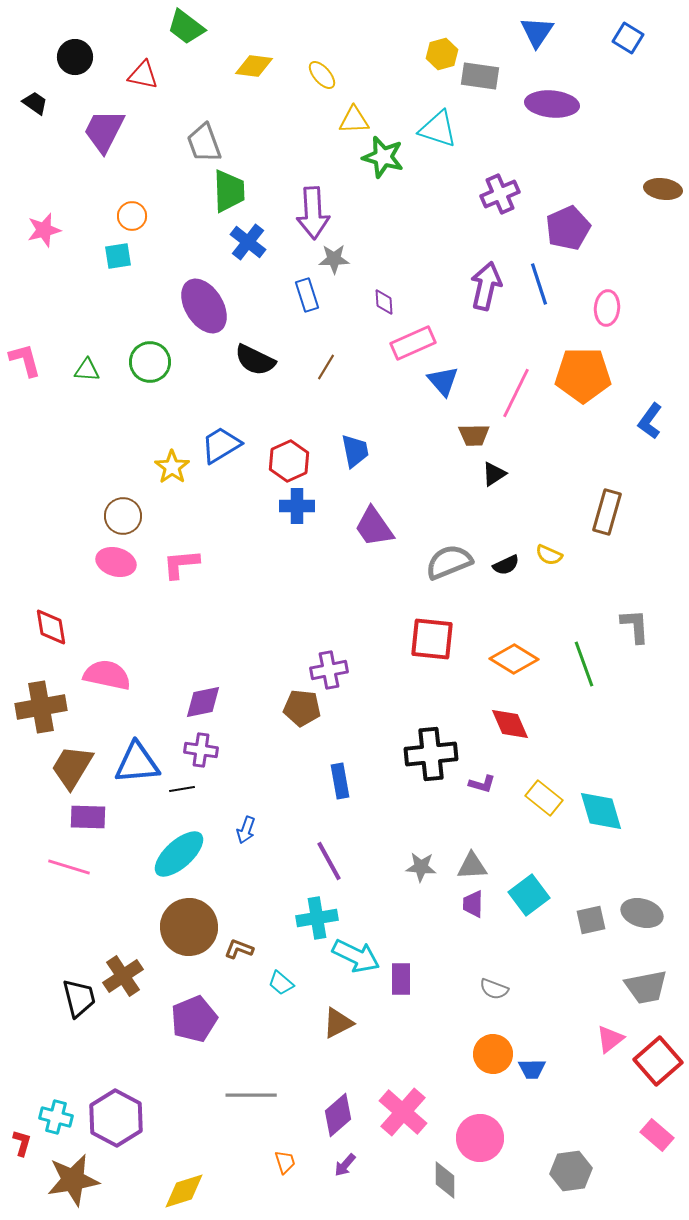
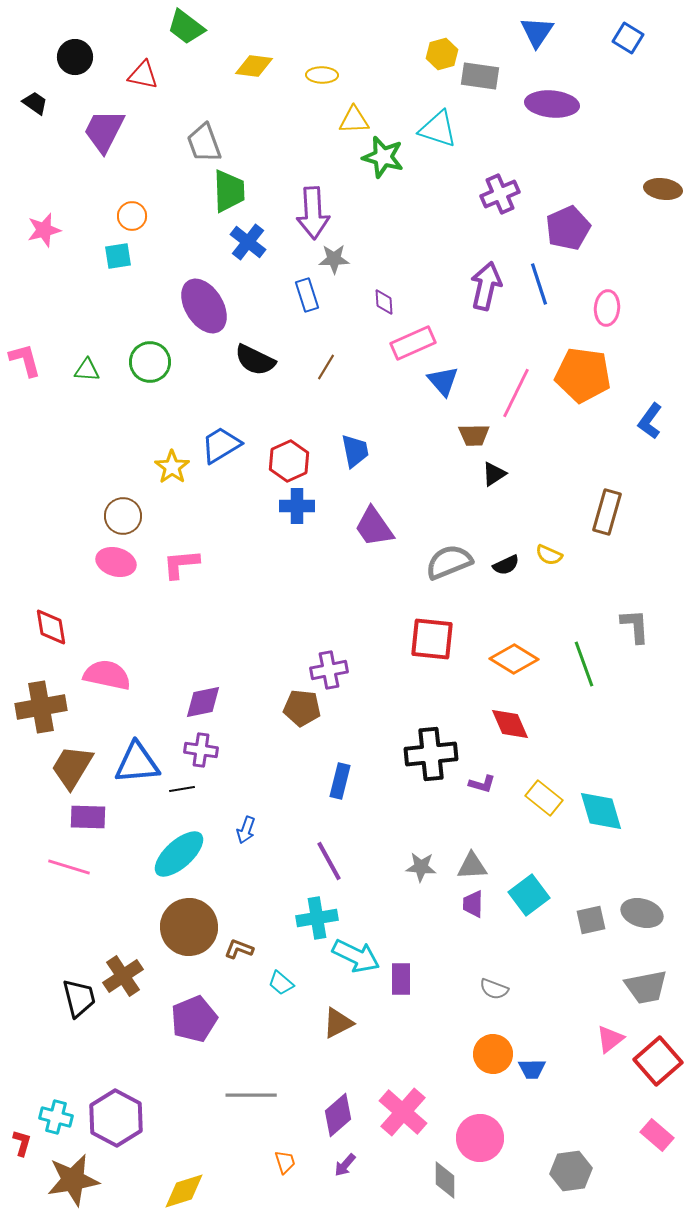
yellow ellipse at (322, 75): rotated 48 degrees counterclockwise
orange pentagon at (583, 375): rotated 8 degrees clockwise
blue rectangle at (340, 781): rotated 24 degrees clockwise
